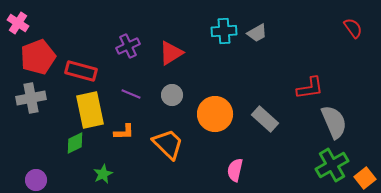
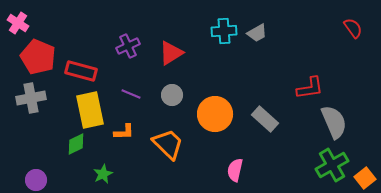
red pentagon: rotated 28 degrees counterclockwise
green diamond: moved 1 px right, 1 px down
